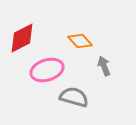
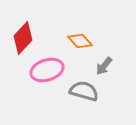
red diamond: moved 1 px right; rotated 20 degrees counterclockwise
gray arrow: rotated 120 degrees counterclockwise
gray semicircle: moved 10 px right, 6 px up
